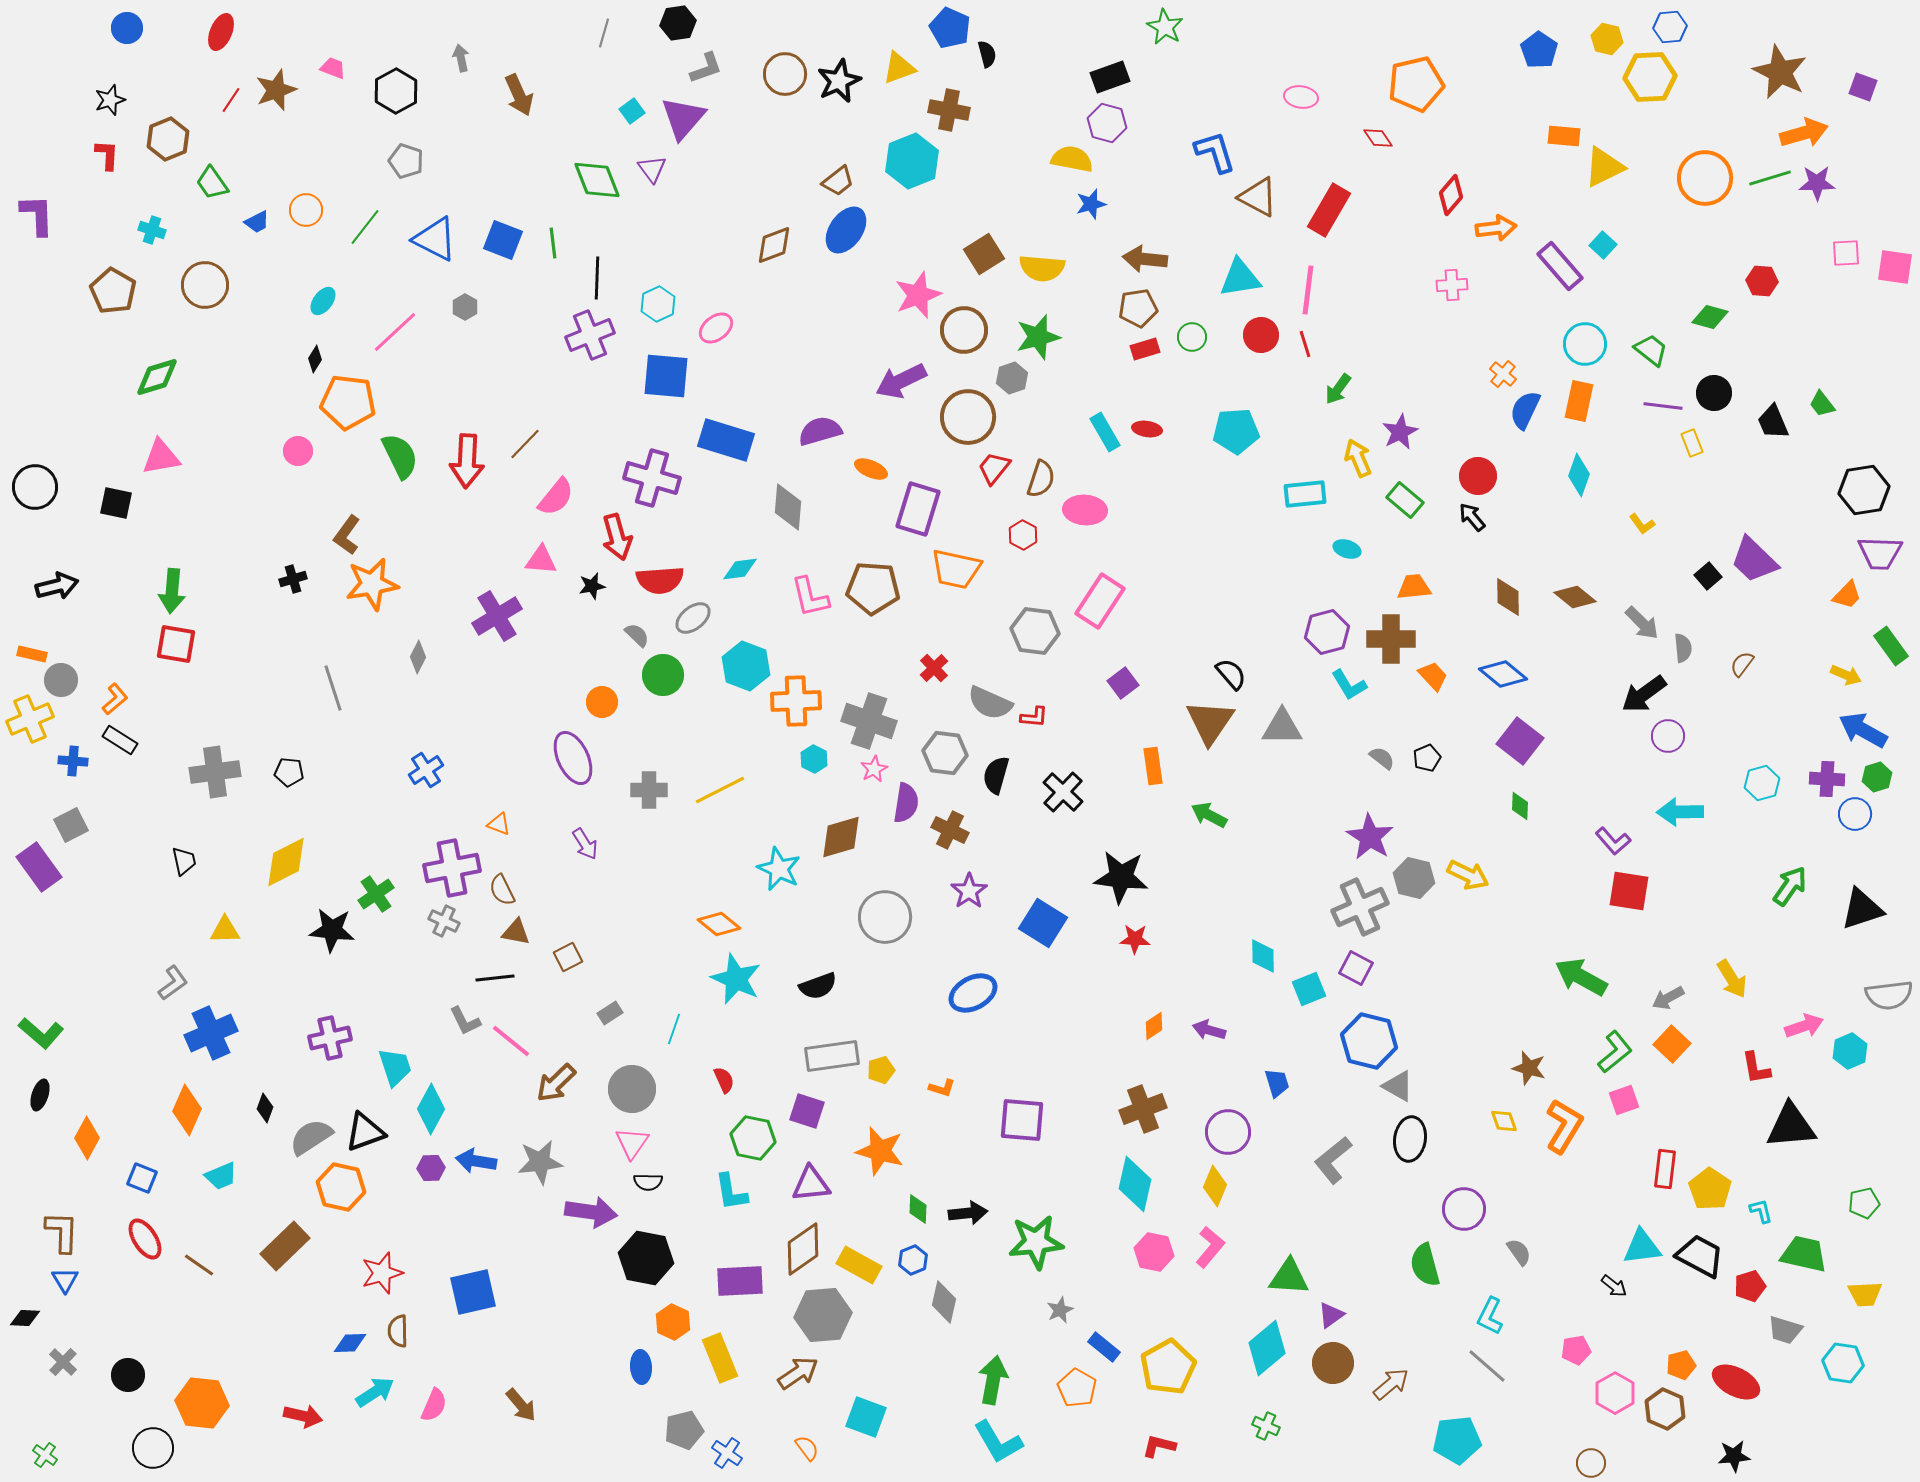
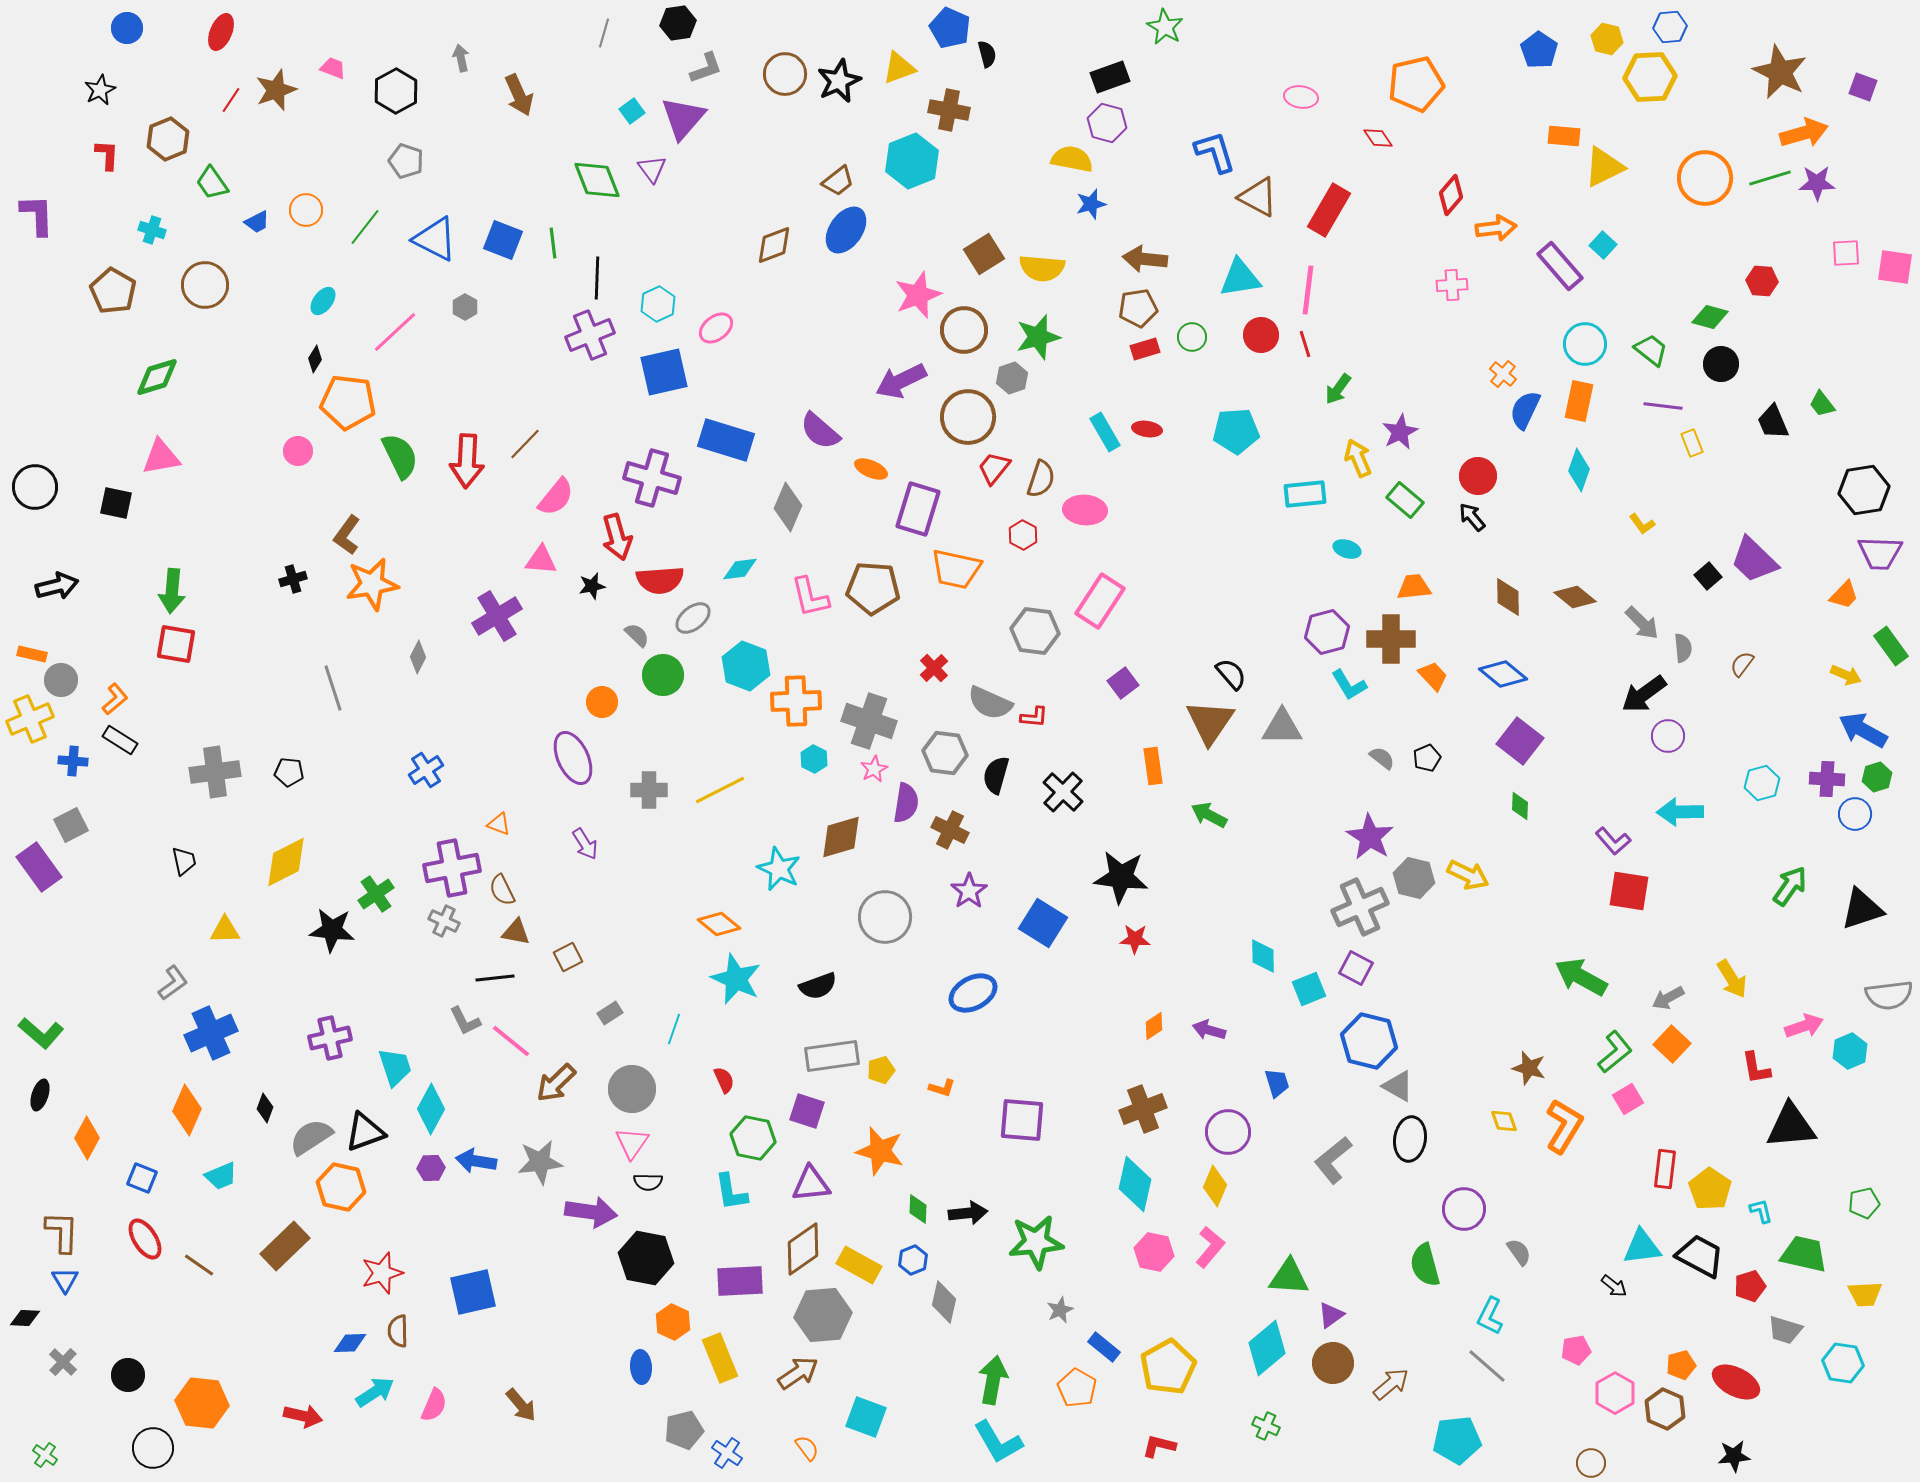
black star at (110, 100): moved 10 px left, 10 px up; rotated 8 degrees counterclockwise
blue square at (666, 376): moved 2 px left, 4 px up; rotated 18 degrees counterclockwise
black circle at (1714, 393): moved 7 px right, 29 px up
purple semicircle at (820, 431): rotated 123 degrees counterclockwise
cyan diamond at (1579, 475): moved 5 px up
gray diamond at (788, 507): rotated 18 degrees clockwise
orange trapezoid at (1847, 595): moved 3 px left
pink square at (1624, 1100): moved 4 px right, 1 px up; rotated 12 degrees counterclockwise
